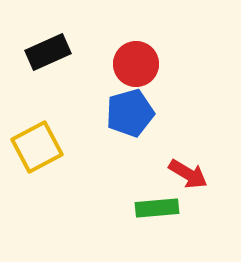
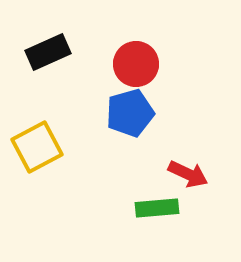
red arrow: rotated 6 degrees counterclockwise
